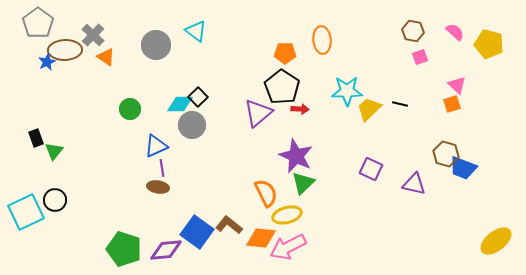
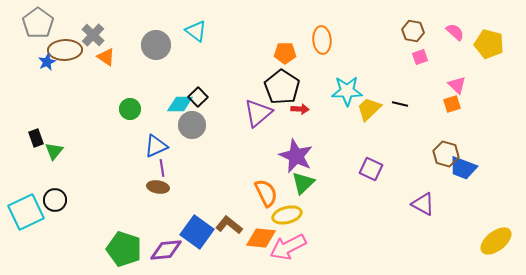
purple triangle at (414, 184): moved 9 px right, 20 px down; rotated 15 degrees clockwise
